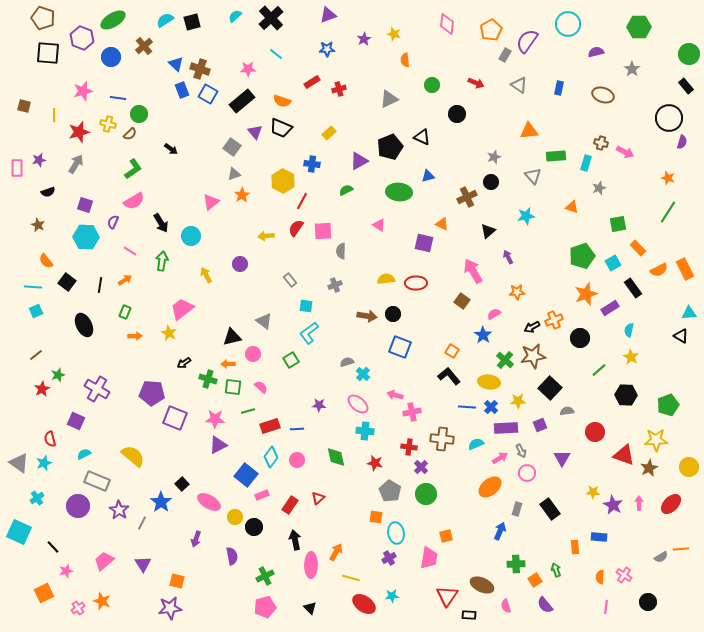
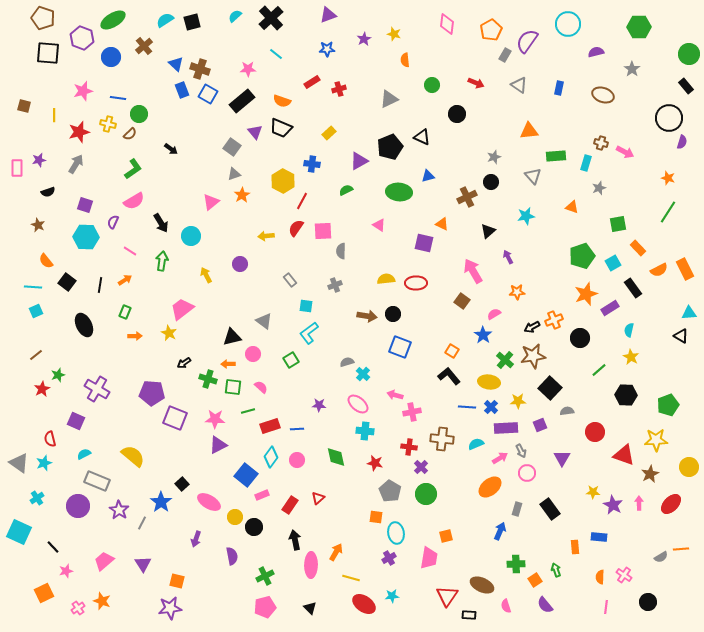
brown star at (649, 468): moved 1 px right, 6 px down
